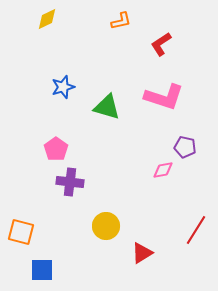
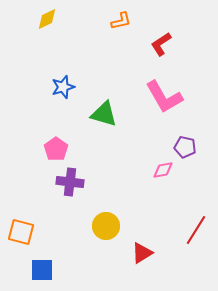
pink L-shape: rotated 42 degrees clockwise
green triangle: moved 3 px left, 7 px down
